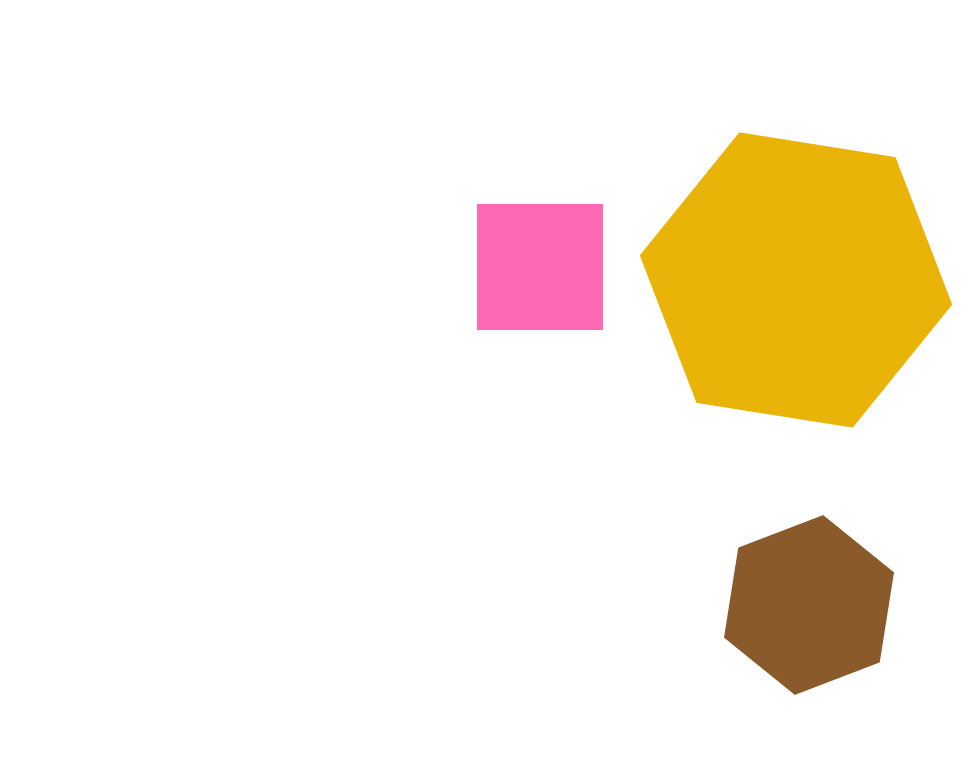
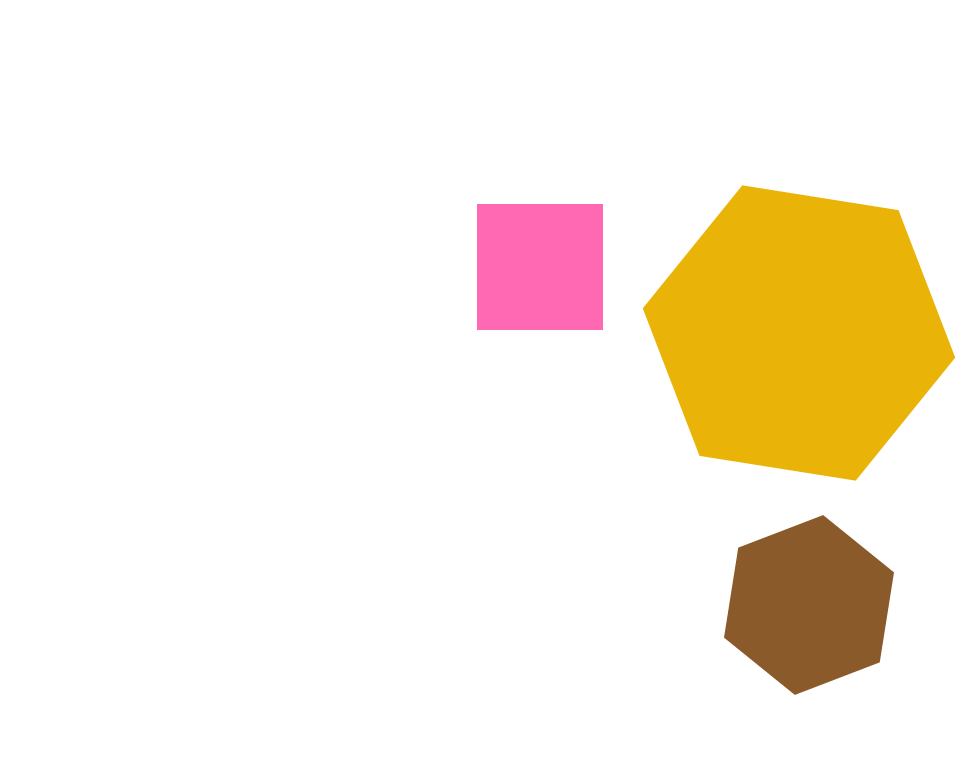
yellow hexagon: moved 3 px right, 53 px down
